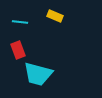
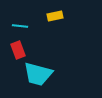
yellow rectangle: rotated 35 degrees counterclockwise
cyan line: moved 4 px down
